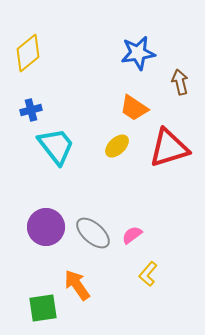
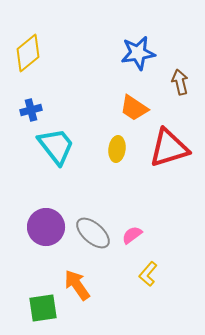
yellow ellipse: moved 3 px down; rotated 40 degrees counterclockwise
